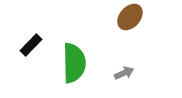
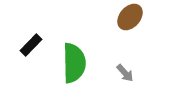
gray arrow: moved 1 px right; rotated 72 degrees clockwise
